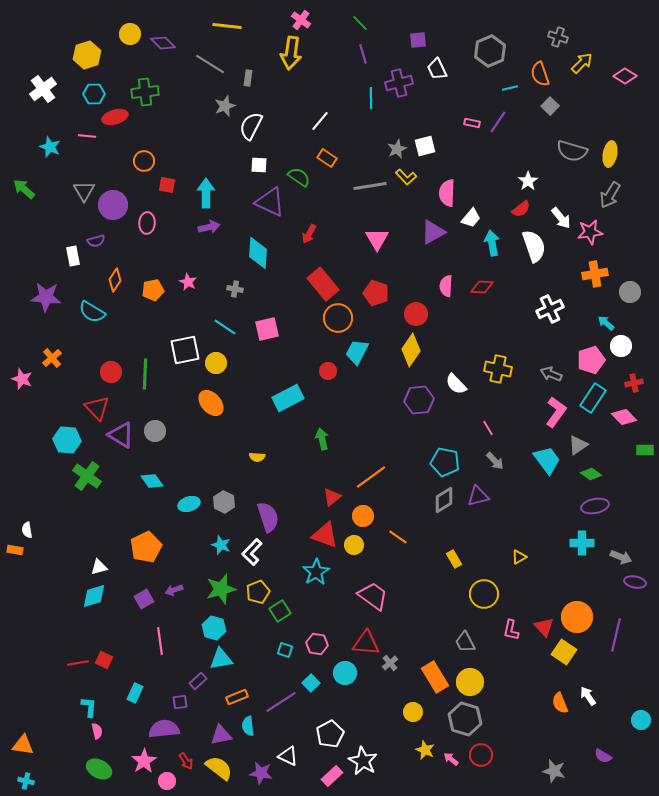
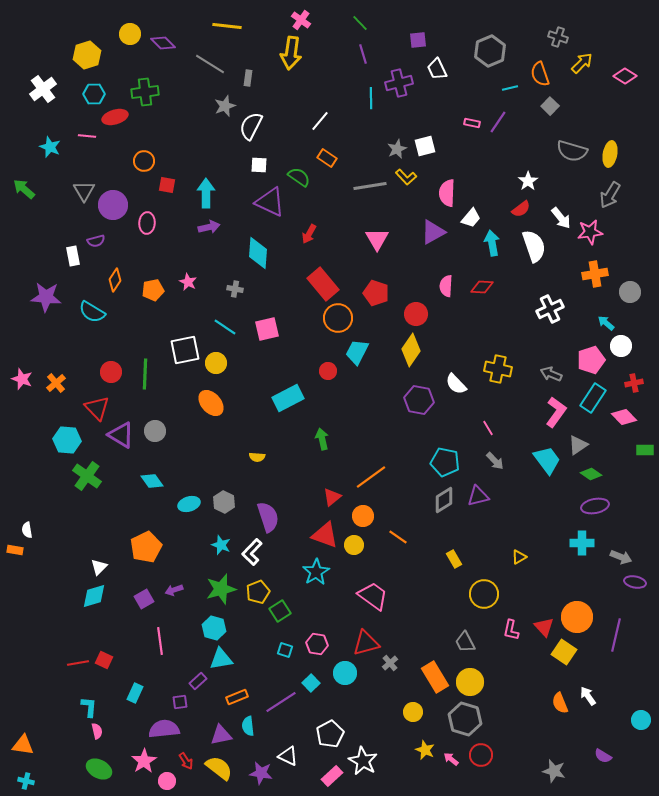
orange cross at (52, 358): moved 4 px right, 25 px down
purple hexagon at (419, 400): rotated 16 degrees clockwise
white triangle at (99, 567): rotated 30 degrees counterclockwise
red triangle at (366, 643): rotated 20 degrees counterclockwise
